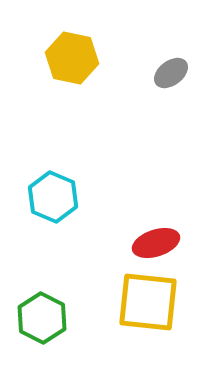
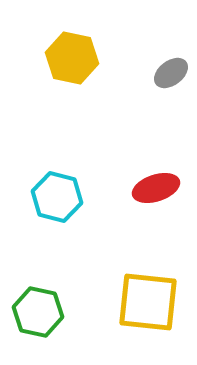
cyan hexagon: moved 4 px right; rotated 9 degrees counterclockwise
red ellipse: moved 55 px up
green hexagon: moved 4 px left, 6 px up; rotated 15 degrees counterclockwise
